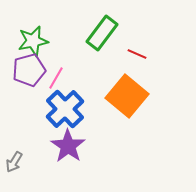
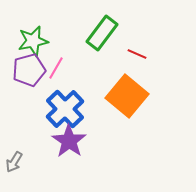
pink line: moved 10 px up
purple star: moved 1 px right, 5 px up
